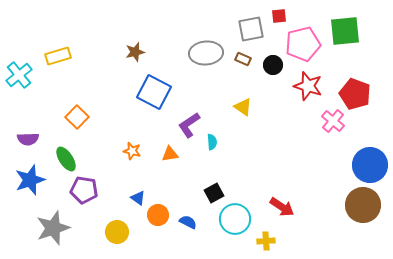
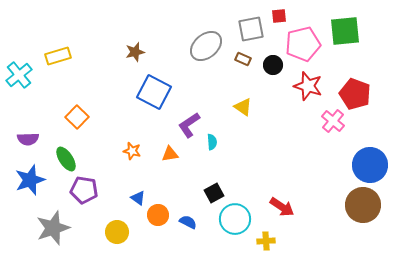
gray ellipse: moved 7 px up; rotated 36 degrees counterclockwise
